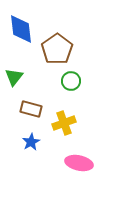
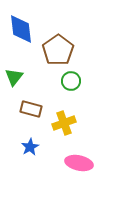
brown pentagon: moved 1 px right, 1 px down
blue star: moved 1 px left, 5 px down
